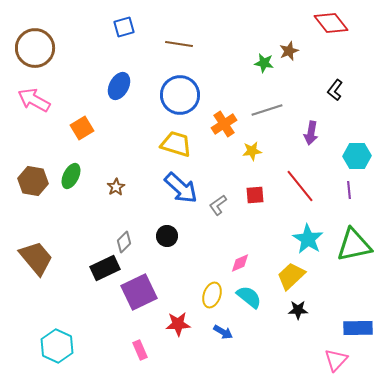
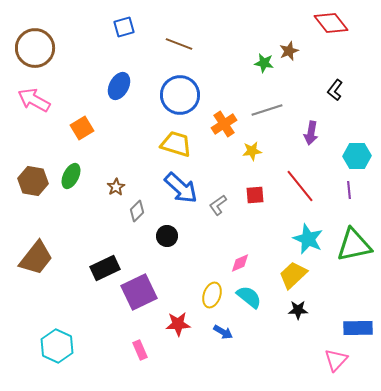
brown line at (179, 44): rotated 12 degrees clockwise
cyan star at (308, 239): rotated 8 degrees counterclockwise
gray diamond at (124, 242): moved 13 px right, 31 px up
brown trapezoid at (36, 258): rotated 78 degrees clockwise
yellow trapezoid at (291, 276): moved 2 px right, 1 px up
